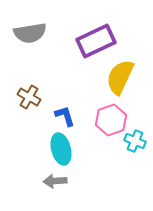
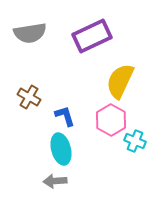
purple rectangle: moved 4 px left, 5 px up
yellow semicircle: moved 4 px down
pink hexagon: rotated 12 degrees counterclockwise
